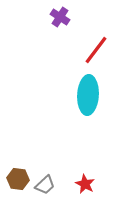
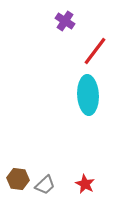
purple cross: moved 5 px right, 4 px down
red line: moved 1 px left, 1 px down
cyan ellipse: rotated 6 degrees counterclockwise
